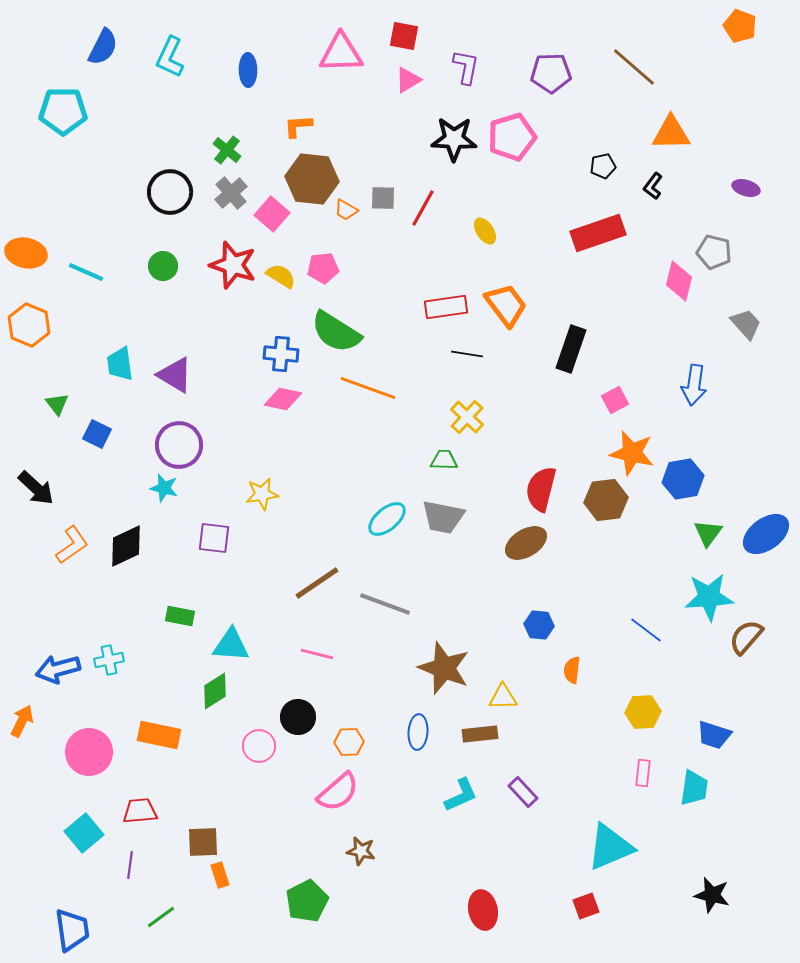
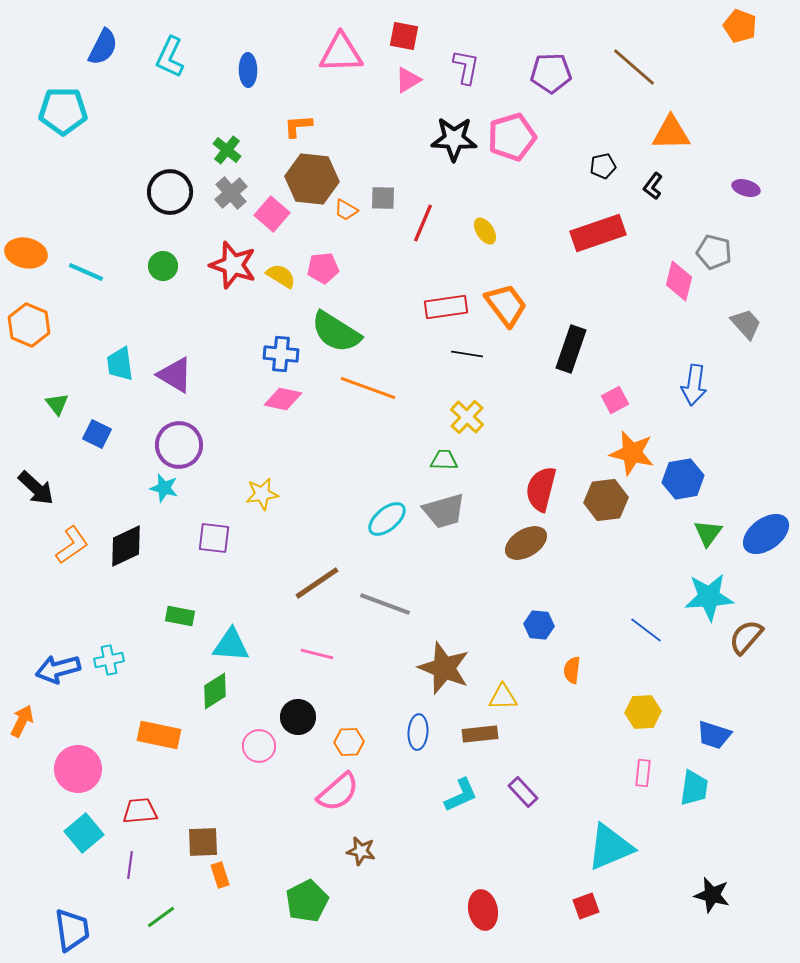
red line at (423, 208): moved 15 px down; rotated 6 degrees counterclockwise
gray trapezoid at (443, 517): moved 1 px right, 6 px up; rotated 27 degrees counterclockwise
pink circle at (89, 752): moved 11 px left, 17 px down
